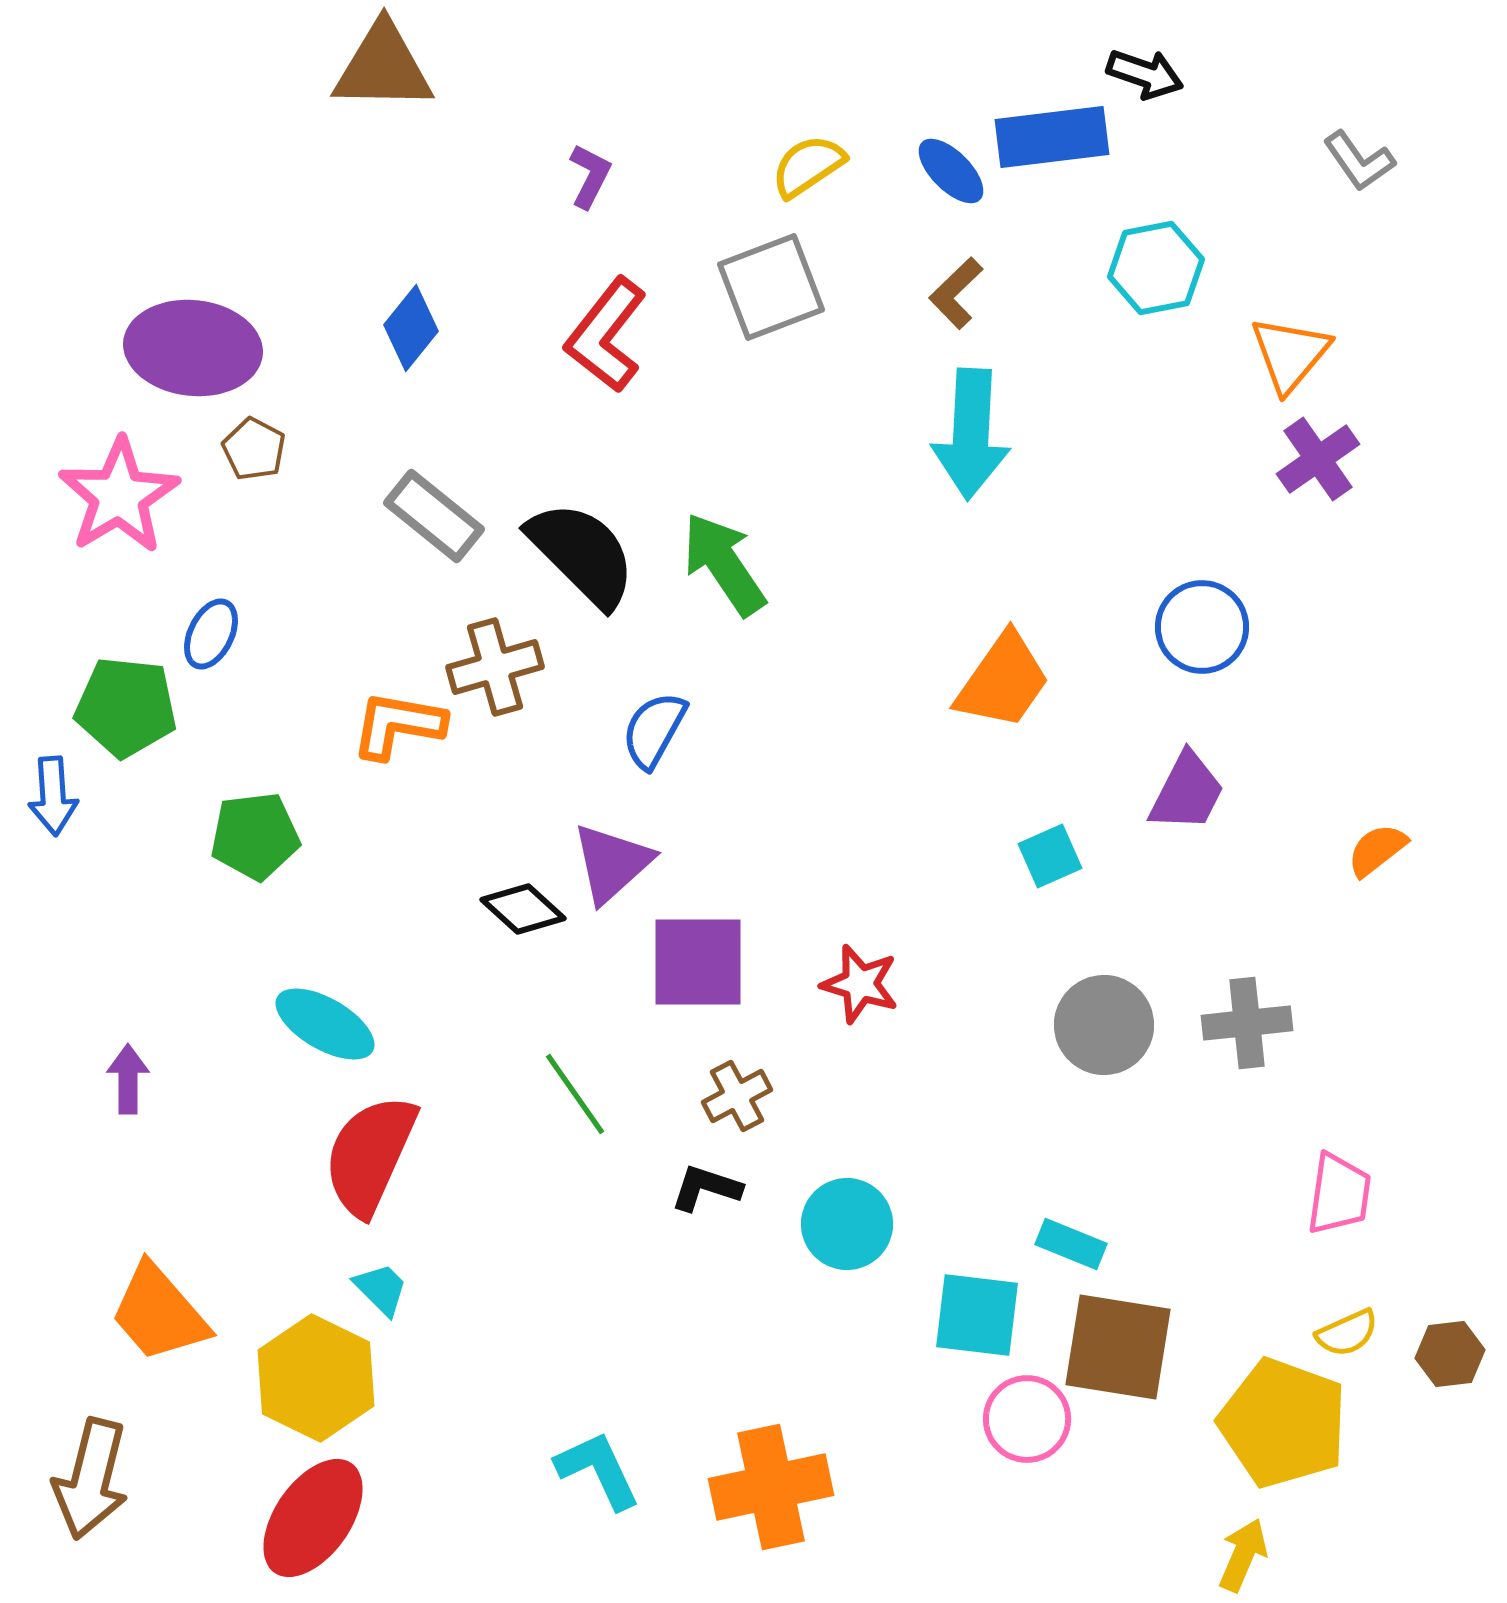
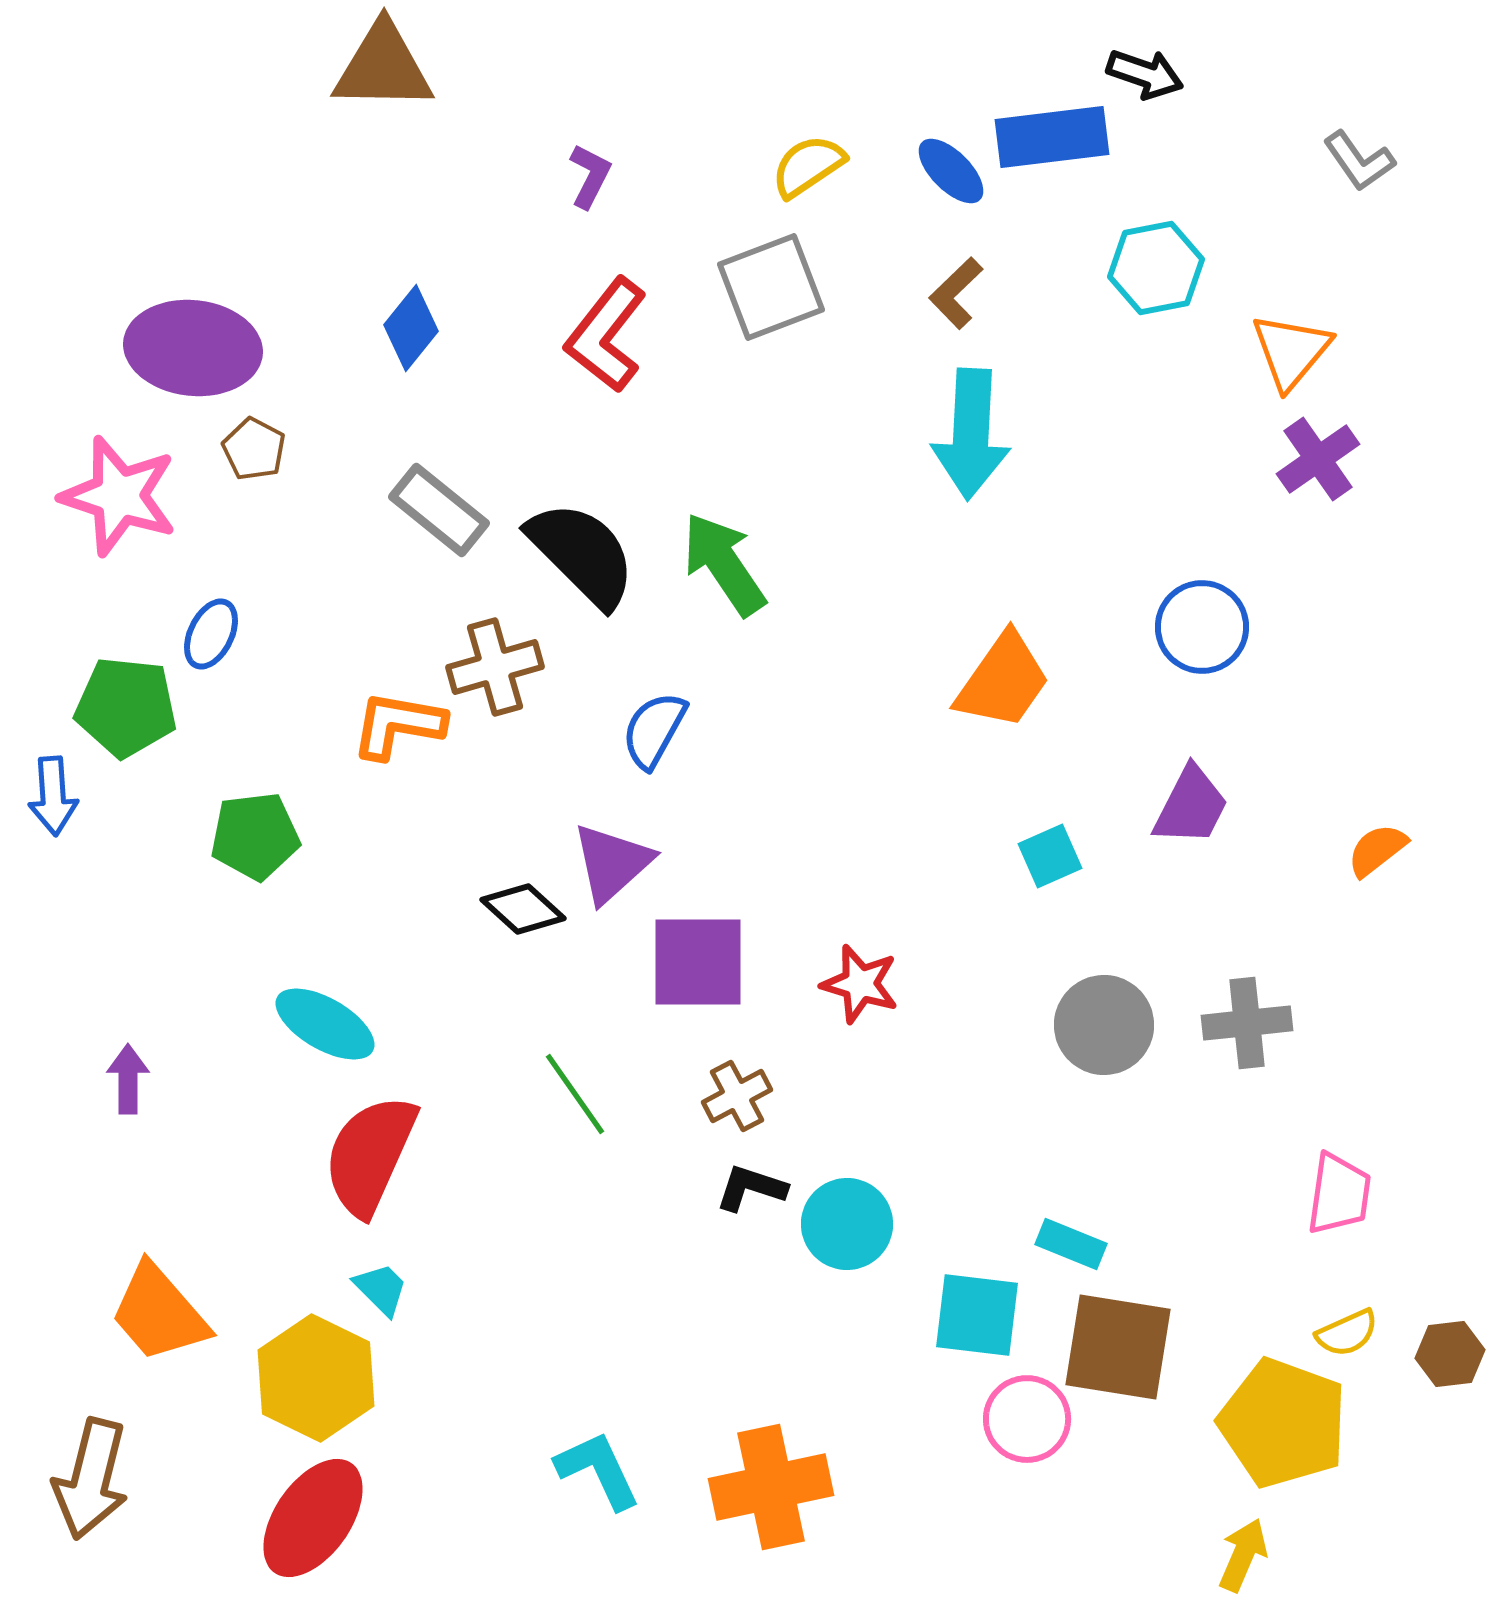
orange triangle at (1290, 354): moved 1 px right, 3 px up
pink star at (119, 496): rotated 23 degrees counterclockwise
gray rectangle at (434, 516): moved 5 px right, 6 px up
purple trapezoid at (1187, 792): moved 4 px right, 14 px down
black L-shape at (706, 1188): moved 45 px right
